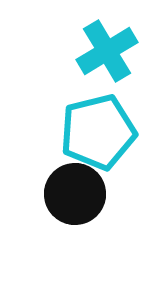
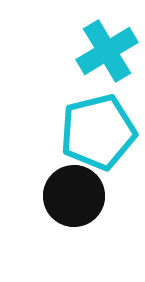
black circle: moved 1 px left, 2 px down
